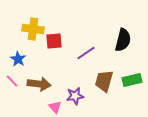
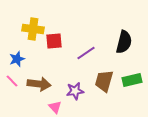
black semicircle: moved 1 px right, 2 px down
blue star: moved 1 px left; rotated 21 degrees clockwise
purple star: moved 5 px up
